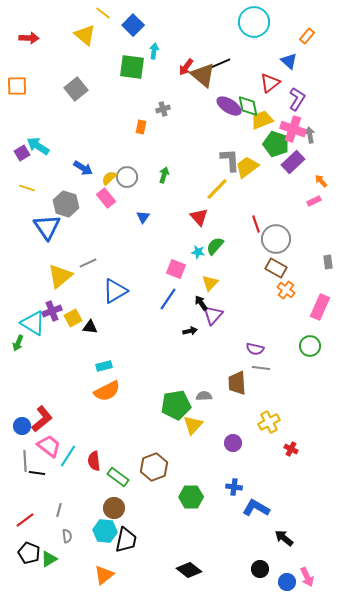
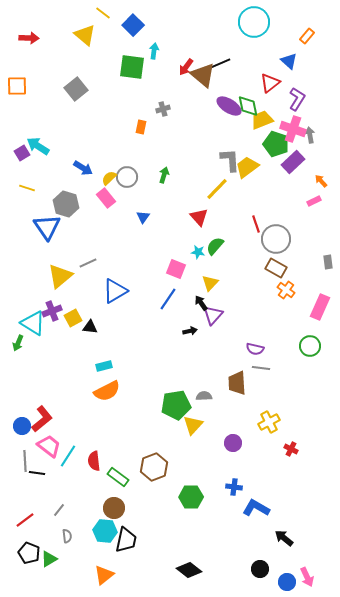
gray line at (59, 510): rotated 24 degrees clockwise
